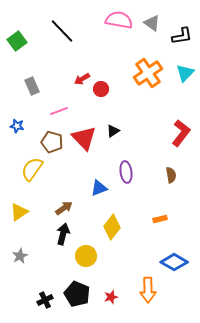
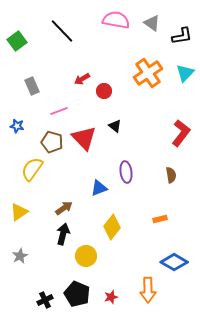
pink semicircle: moved 3 px left
red circle: moved 3 px right, 2 px down
black triangle: moved 2 px right, 5 px up; rotated 48 degrees counterclockwise
